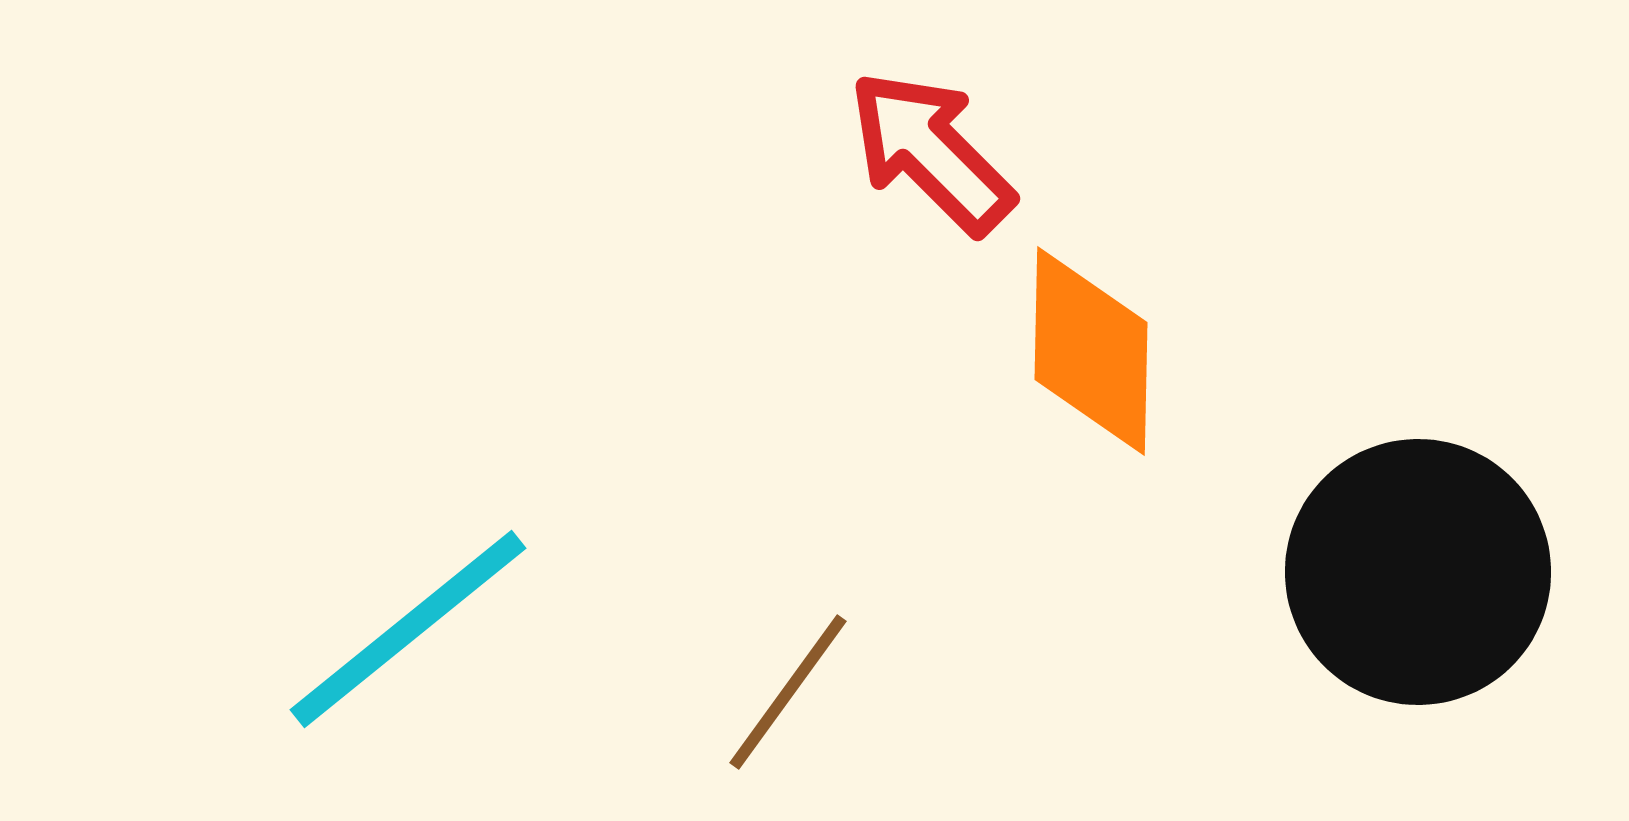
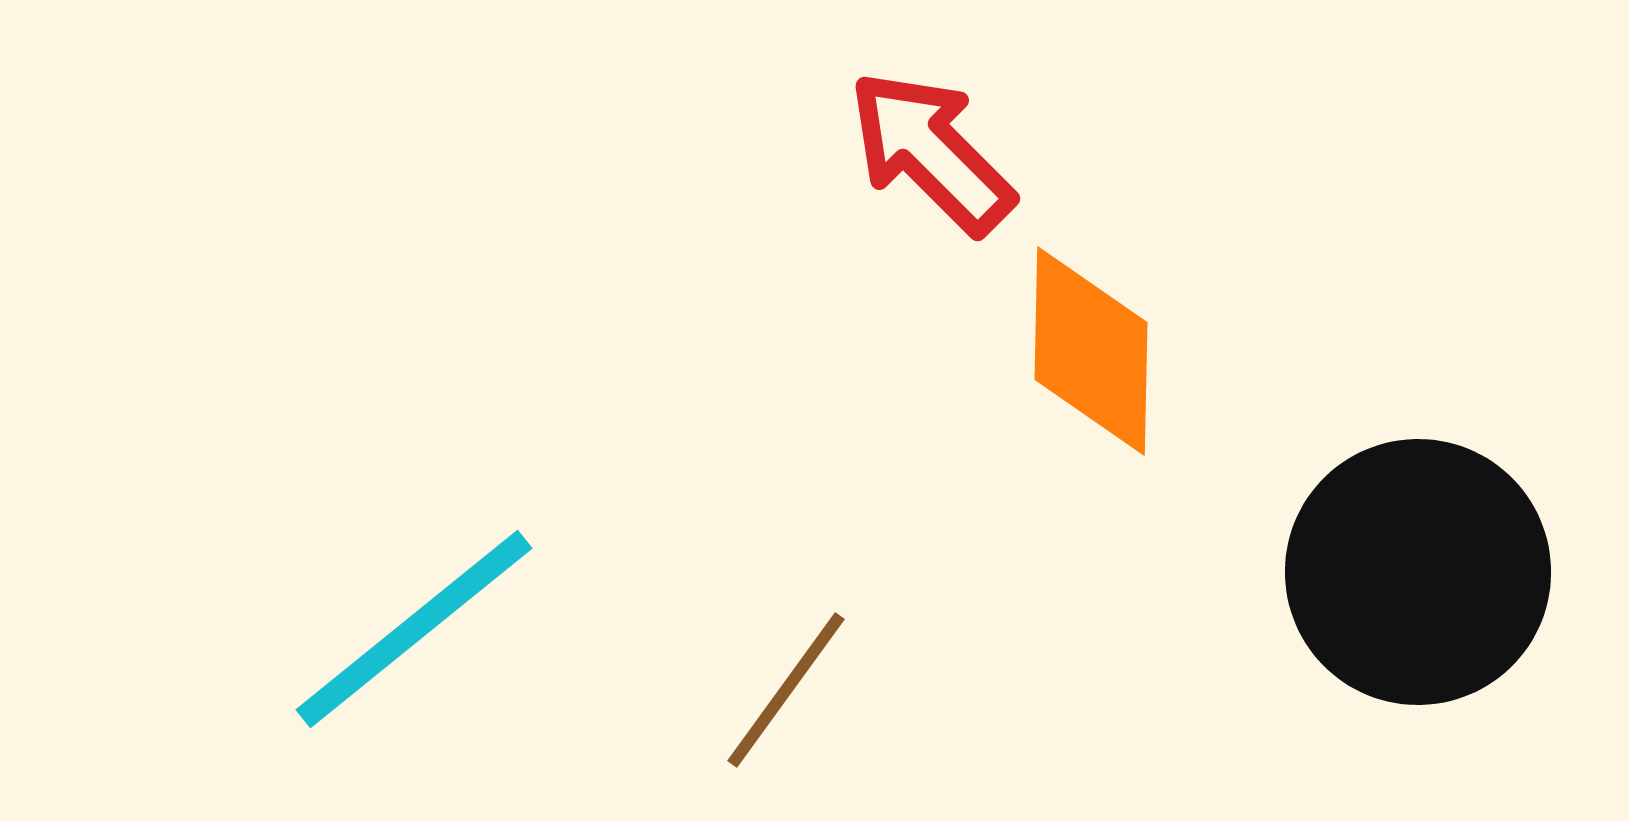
cyan line: moved 6 px right
brown line: moved 2 px left, 2 px up
